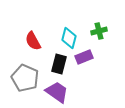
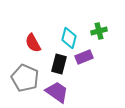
red semicircle: moved 2 px down
